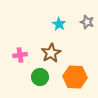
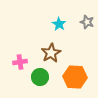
pink cross: moved 7 px down
